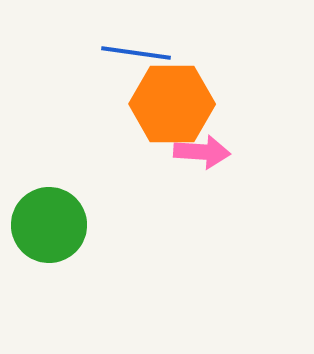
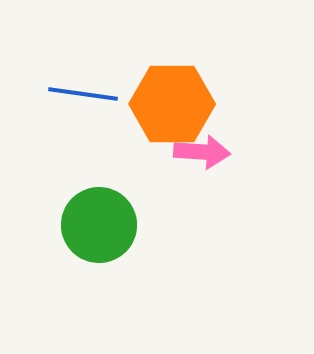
blue line: moved 53 px left, 41 px down
green circle: moved 50 px right
